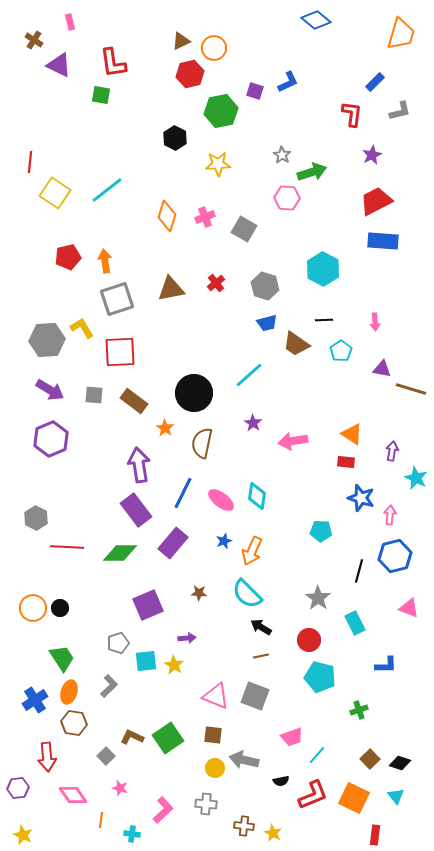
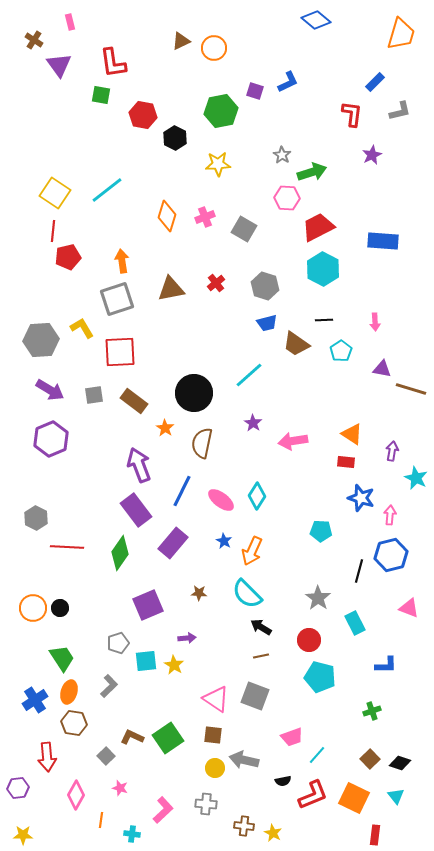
purple triangle at (59, 65): rotated 28 degrees clockwise
red hexagon at (190, 74): moved 47 px left, 41 px down; rotated 24 degrees clockwise
red line at (30, 162): moved 23 px right, 69 px down
red trapezoid at (376, 201): moved 58 px left, 26 px down
orange arrow at (105, 261): moved 17 px right
gray hexagon at (47, 340): moved 6 px left
gray square at (94, 395): rotated 12 degrees counterclockwise
purple arrow at (139, 465): rotated 12 degrees counterclockwise
blue line at (183, 493): moved 1 px left, 2 px up
cyan diamond at (257, 496): rotated 24 degrees clockwise
blue star at (224, 541): rotated 21 degrees counterclockwise
green diamond at (120, 553): rotated 56 degrees counterclockwise
blue hexagon at (395, 556): moved 4 px left, 1 px up
pink triangle at (216, 696): moved 3 px down; rotated 12 degrees clockwise
green cross at (359, 710): moved 13 px right, 1 px down
black semicircle at (281, 781): moved 2 px right
pink diamond at (73, 795): moved 3 px right; rotated 64 degrees clockwise
yellow star at (23, 835): rotated 24 degrees counterclockwise
